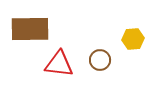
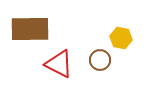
yellow hexagon: moved 12 px left, 1 px up; rotated 15 degrees clockwise
red triangle: rotated 20 degrees clockwise
